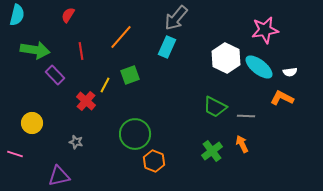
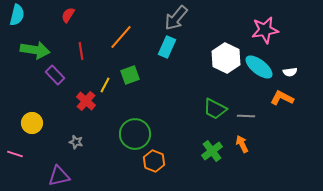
green trapezoid: moved 2 px down
